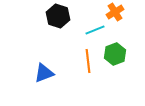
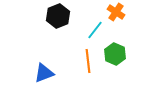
orange cross: moved 1 px right; rotated 24 degrees counterclockwise
black hexagon: rotated 20 degrees clockwise
cyan line: rotated 30 degrees counterclockwise
green hexagon: rotated 15 degrees counterclockwise
